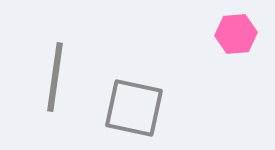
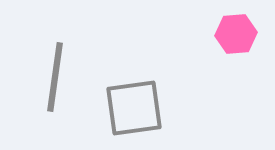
gray square: rotated 20 degrees counterclockwise
